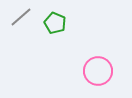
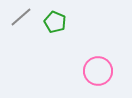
green pentagon: moved 1 px up
